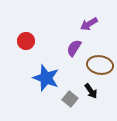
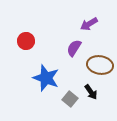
black arrow: moved 1 px down
